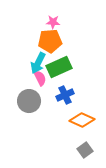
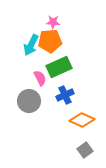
cyan arrow: moved 7 px left, 18 px up
